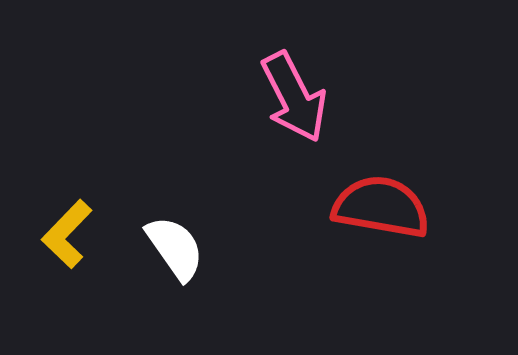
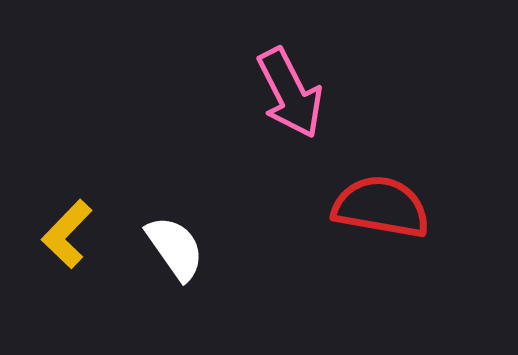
pink arrow: moved 4 px left, 4 px up
